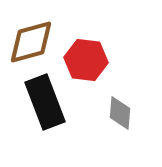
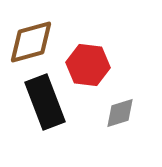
red hexagon: moved 2 px right, 5 px down
gray diamond: rotated 68 degrees clockwise
